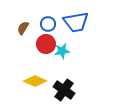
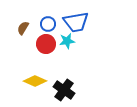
cyan star: moved 5 px right, 10 px up
